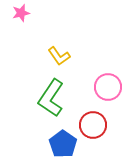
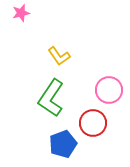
pink circle: moved 1 px right, 3 px down
red circle: moved 2 px up
blue pentagon: rotated 16 degrees clockwise
